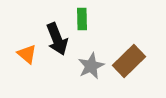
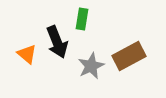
green rectangle: rotated 10 degrees clockwise
black arrow: moved 3 px down
brown rectangle: moved 5 px up; rotated 16 degrees clockwise
